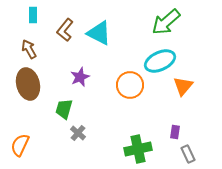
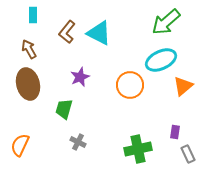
brown L-shape: moved 2 px right, 2 px down
cyan ellipse: moved 1 px right, 1 px up
orange triangle: rotated 10 degrees clockwise
gray cross: moved 9 px down; rotated 14 degrees counterclockwise
